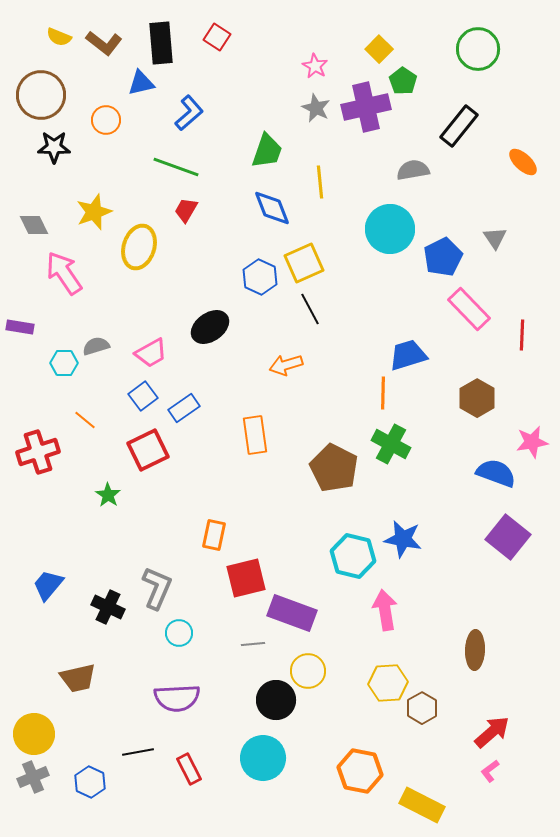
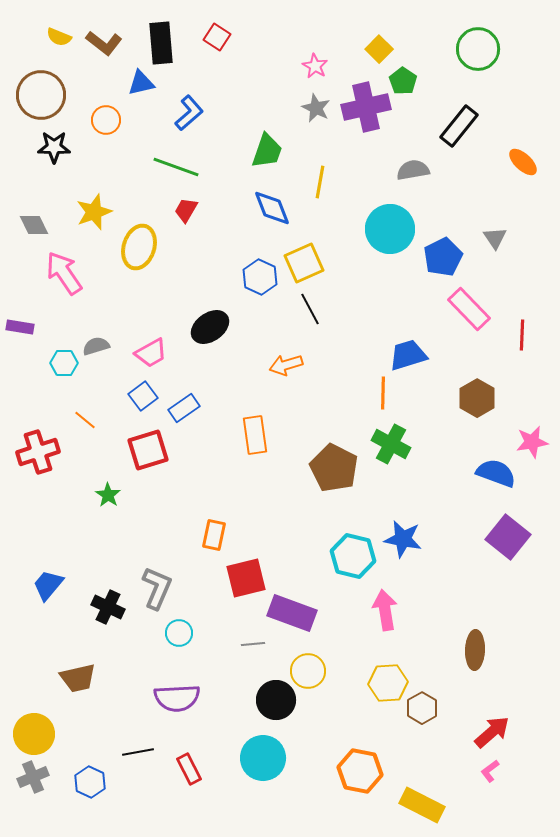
yellow line at (320, 182): rotated 16 degrees clockwise
red square at (148, 450): rotated 9 degrees clockwise
